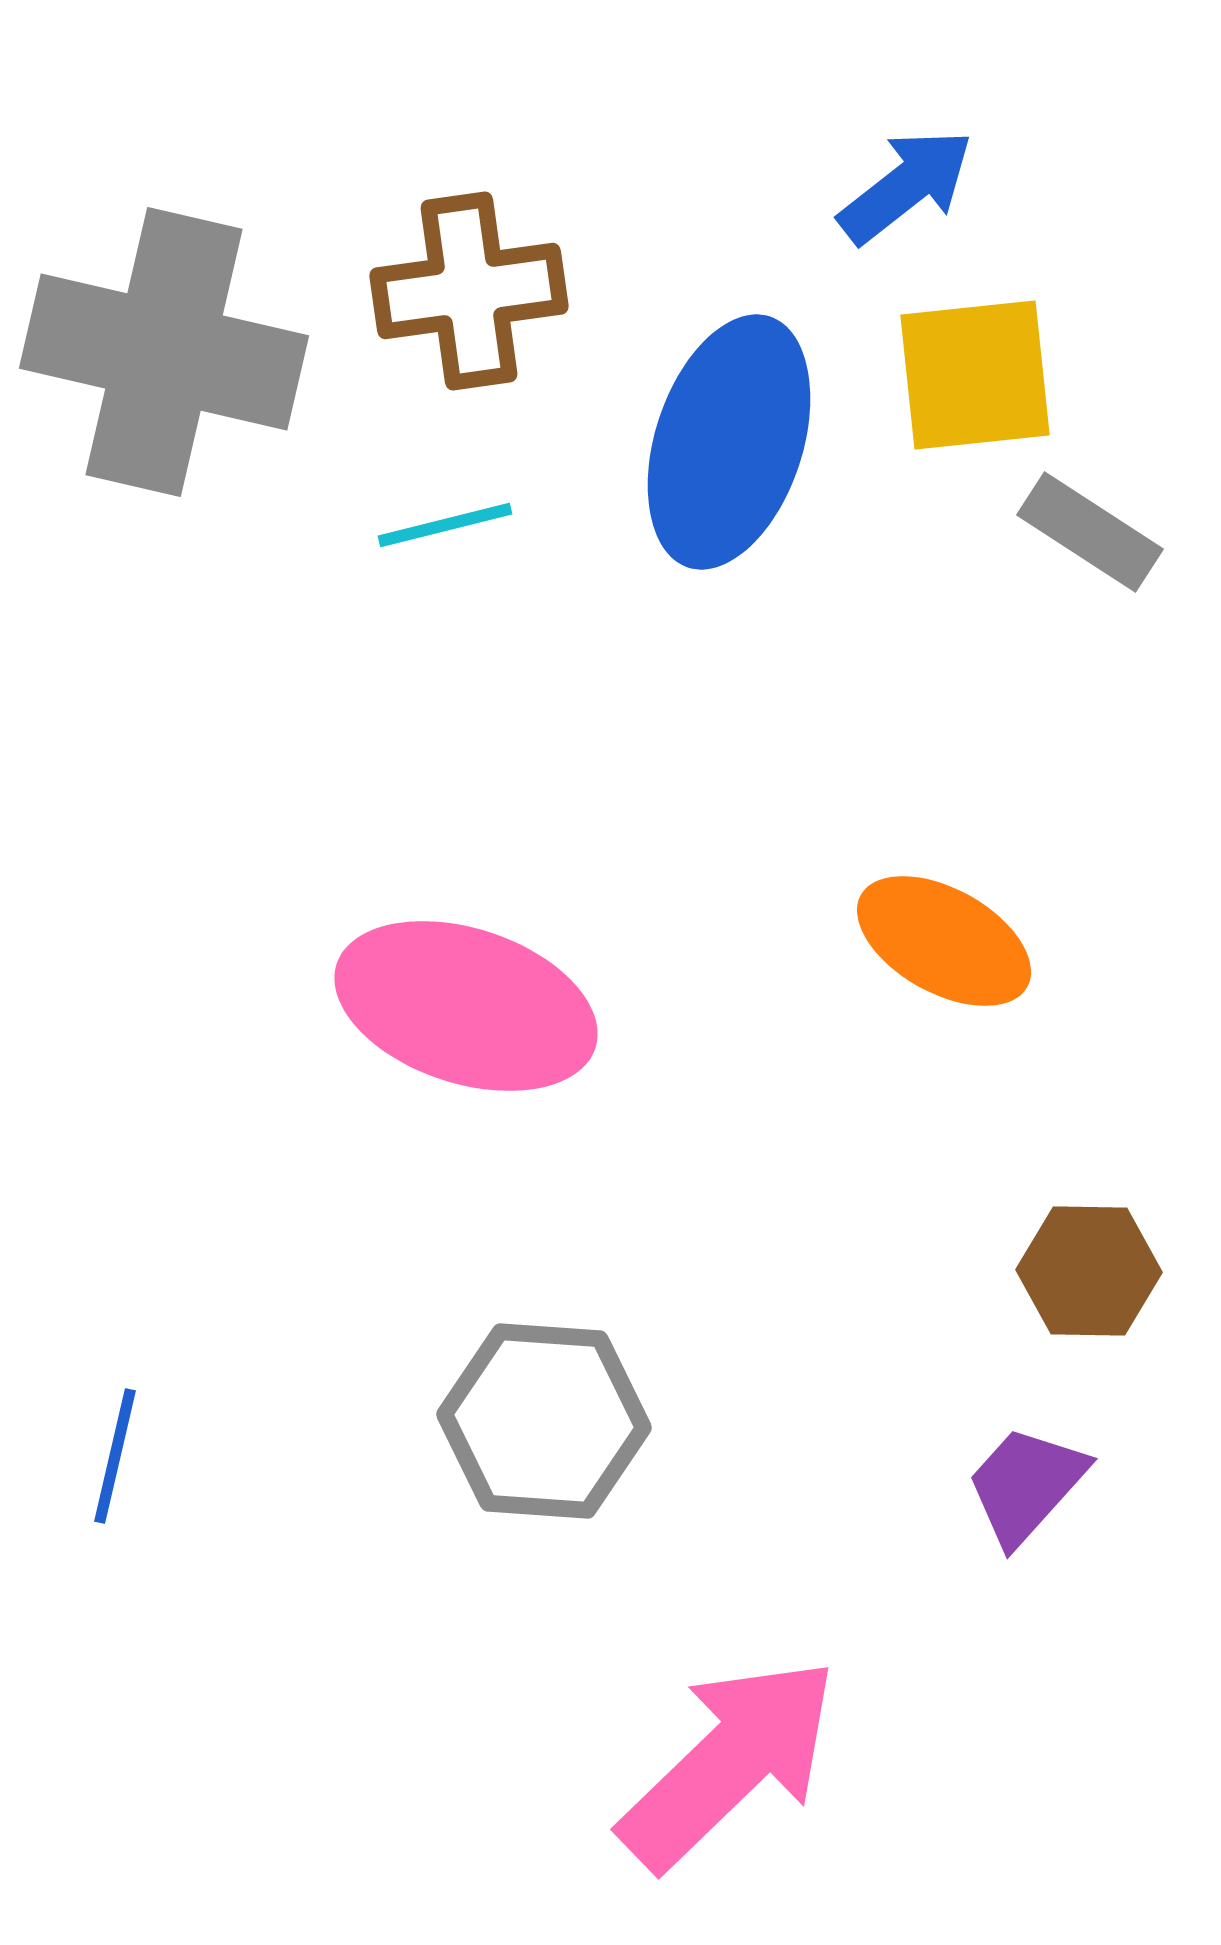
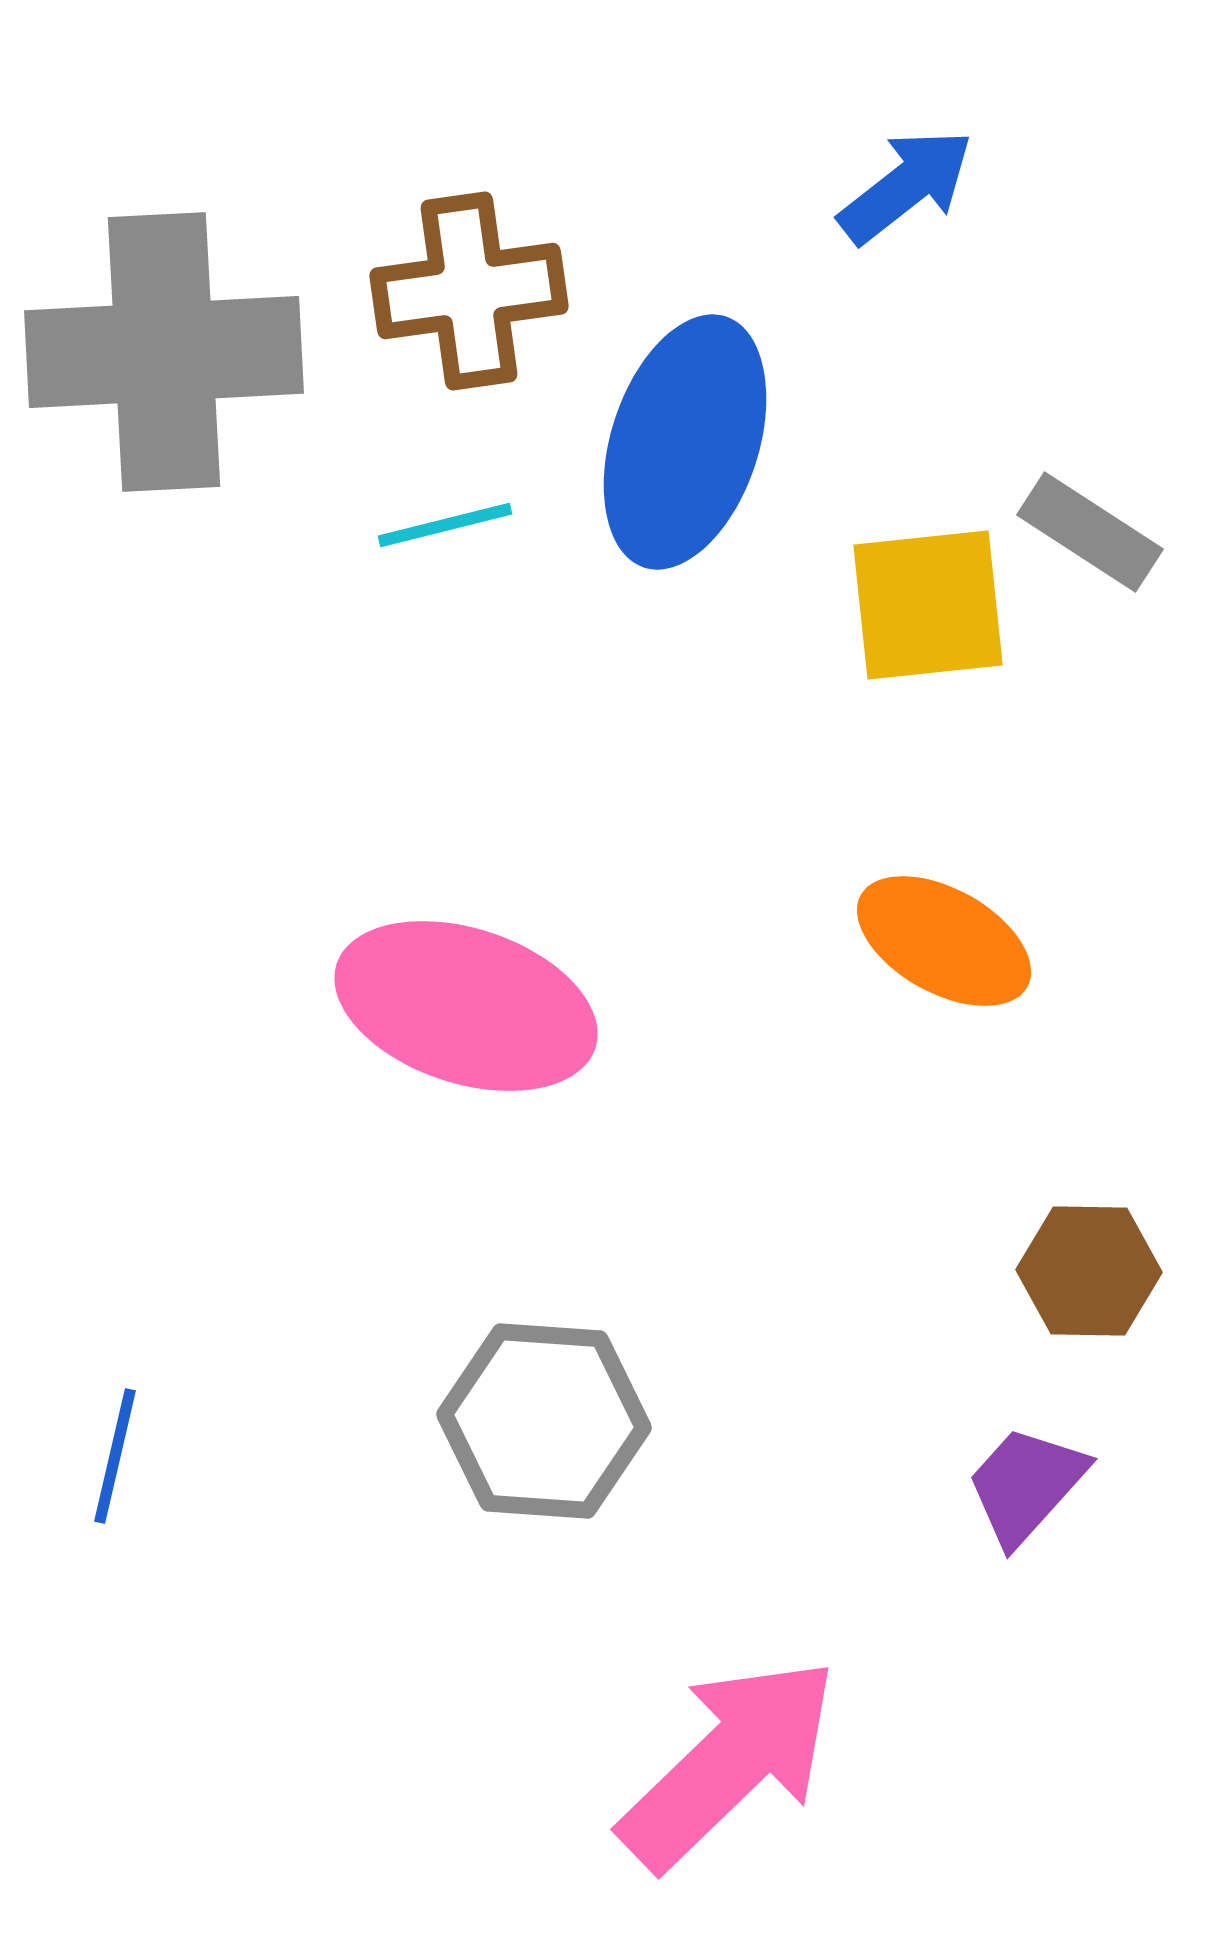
gray cross: rotated 16 degrees counterclockwise
yellow square: moved 47 px left, 230 px down
blue ellipse: moved 44 px left
